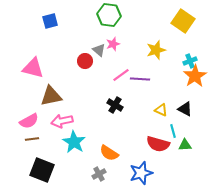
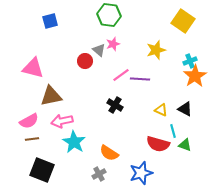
green triangle: rotated 24 degrees clockwise
